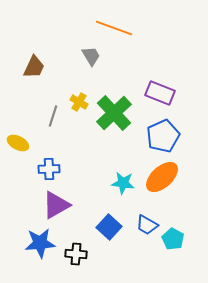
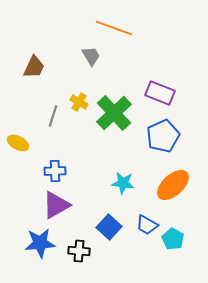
blue cross: moved 6 px right, 2 px down
orange ellipse: moved 11 px right, 8 px down
black cross: moved 3 px right, 3 px up
